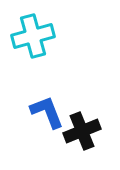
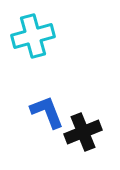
black cross: moved 1 px right, 1 px down
